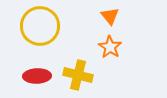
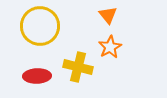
orange triangle: moved 2 px left, 1 px up
orange star: rotated 10 degrees clockwise
yellow cross: moved 8 px up
